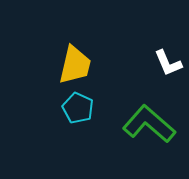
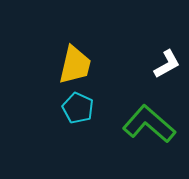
white L-shape: moved 1 px left, 1 px down; rotated 96 degrees counterclockwise
